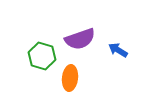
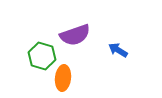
purple semicircle: moved 5 px left, 4 px up
orange ellipse: moved 7 px left
